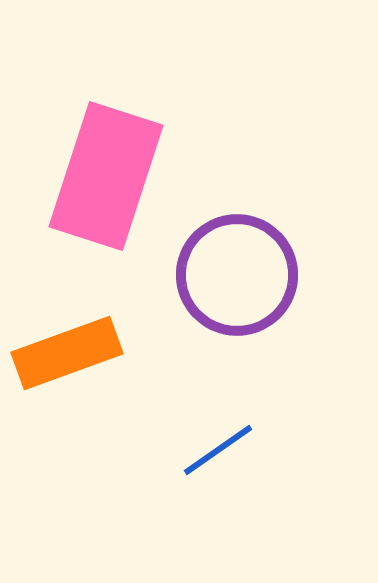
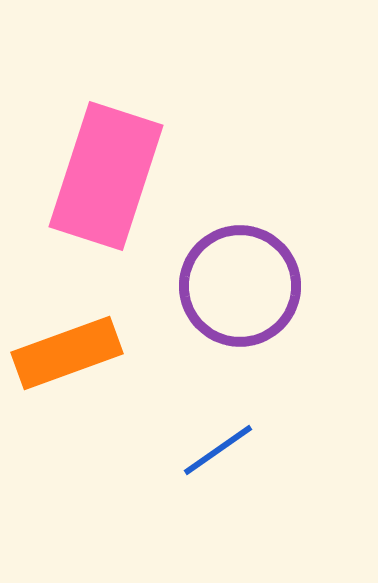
purple circle: moved 3 px right, 11 px down
